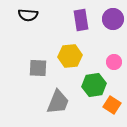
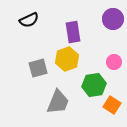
black semicircle: moved 1 px right, 5 px down; rotated 30 degrees counterclockwise
purple rectangle: moved 8 px left, 12 px down
yellow hexagon: moved 3 px left, 3 px down; rotated 15 degrees counterclockwise
gray square: rotated 18 degrees counterclockwise
